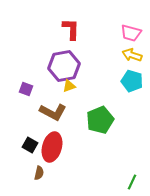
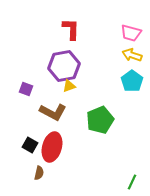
cyan pentagon: rotated 20 degrees clockwise
